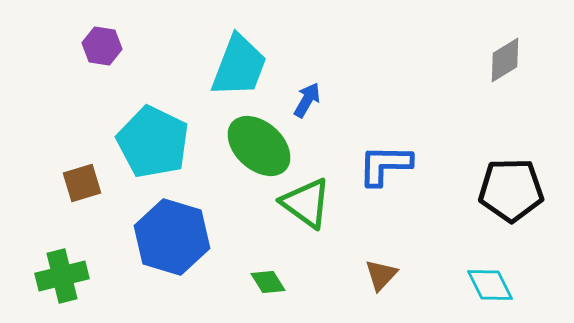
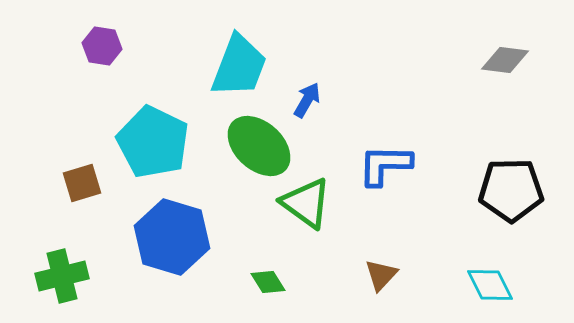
gray diamond: rotated 39 degrees clockwise
